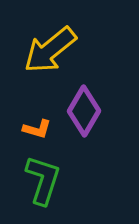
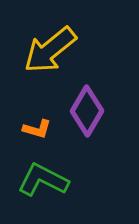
purple diamond: moved 3 px right
green L-shape: rotated 81 degrees counterclockwise
